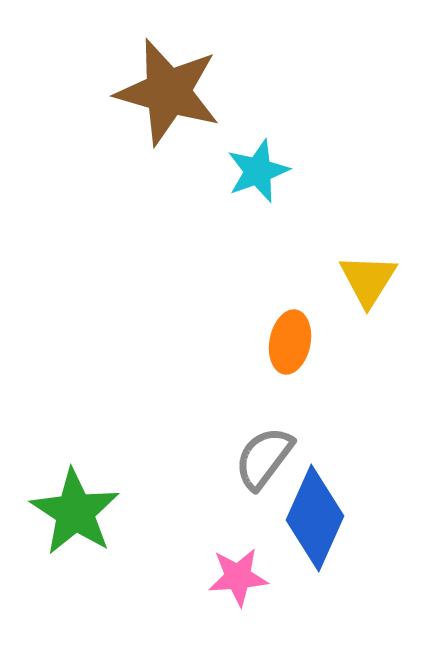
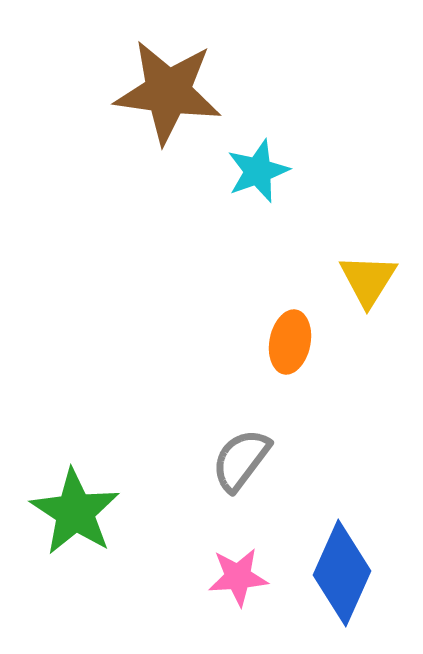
brown star: rotated 8 degrees counterclockwise
gray semicircle: moved 23 px left, 2 px down
blue diamond: moved 27 px right, 55 px down
